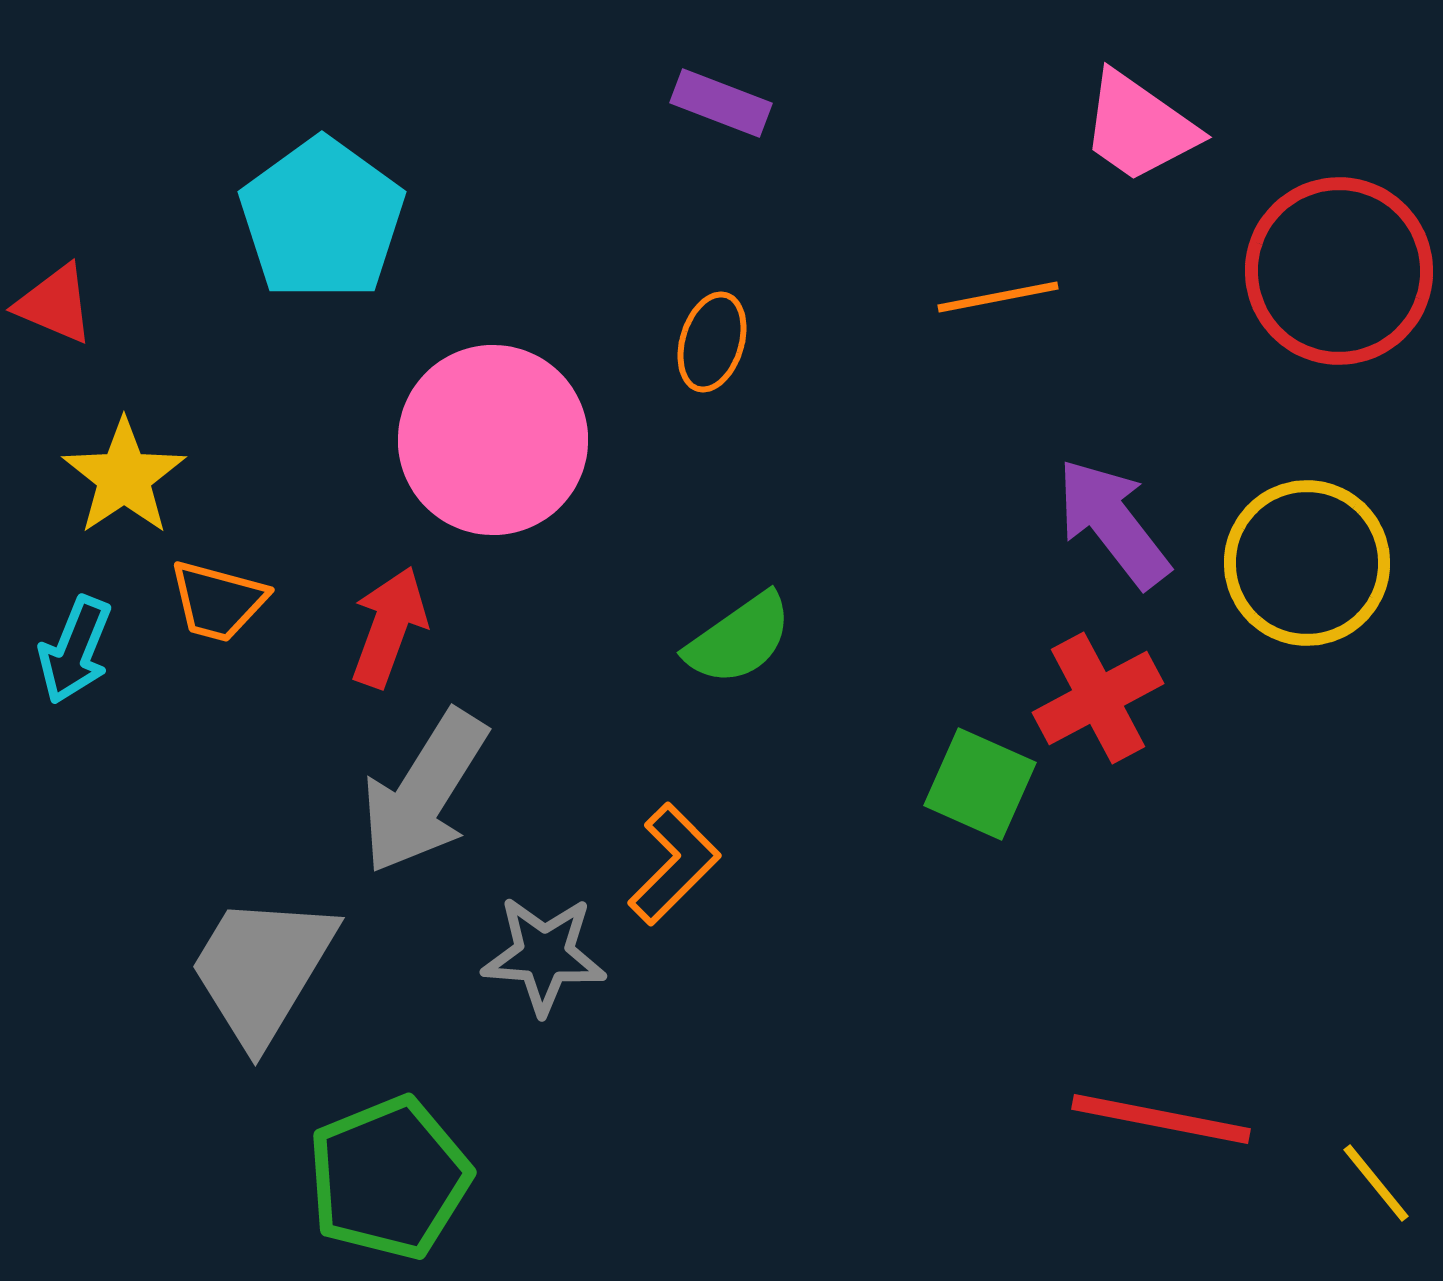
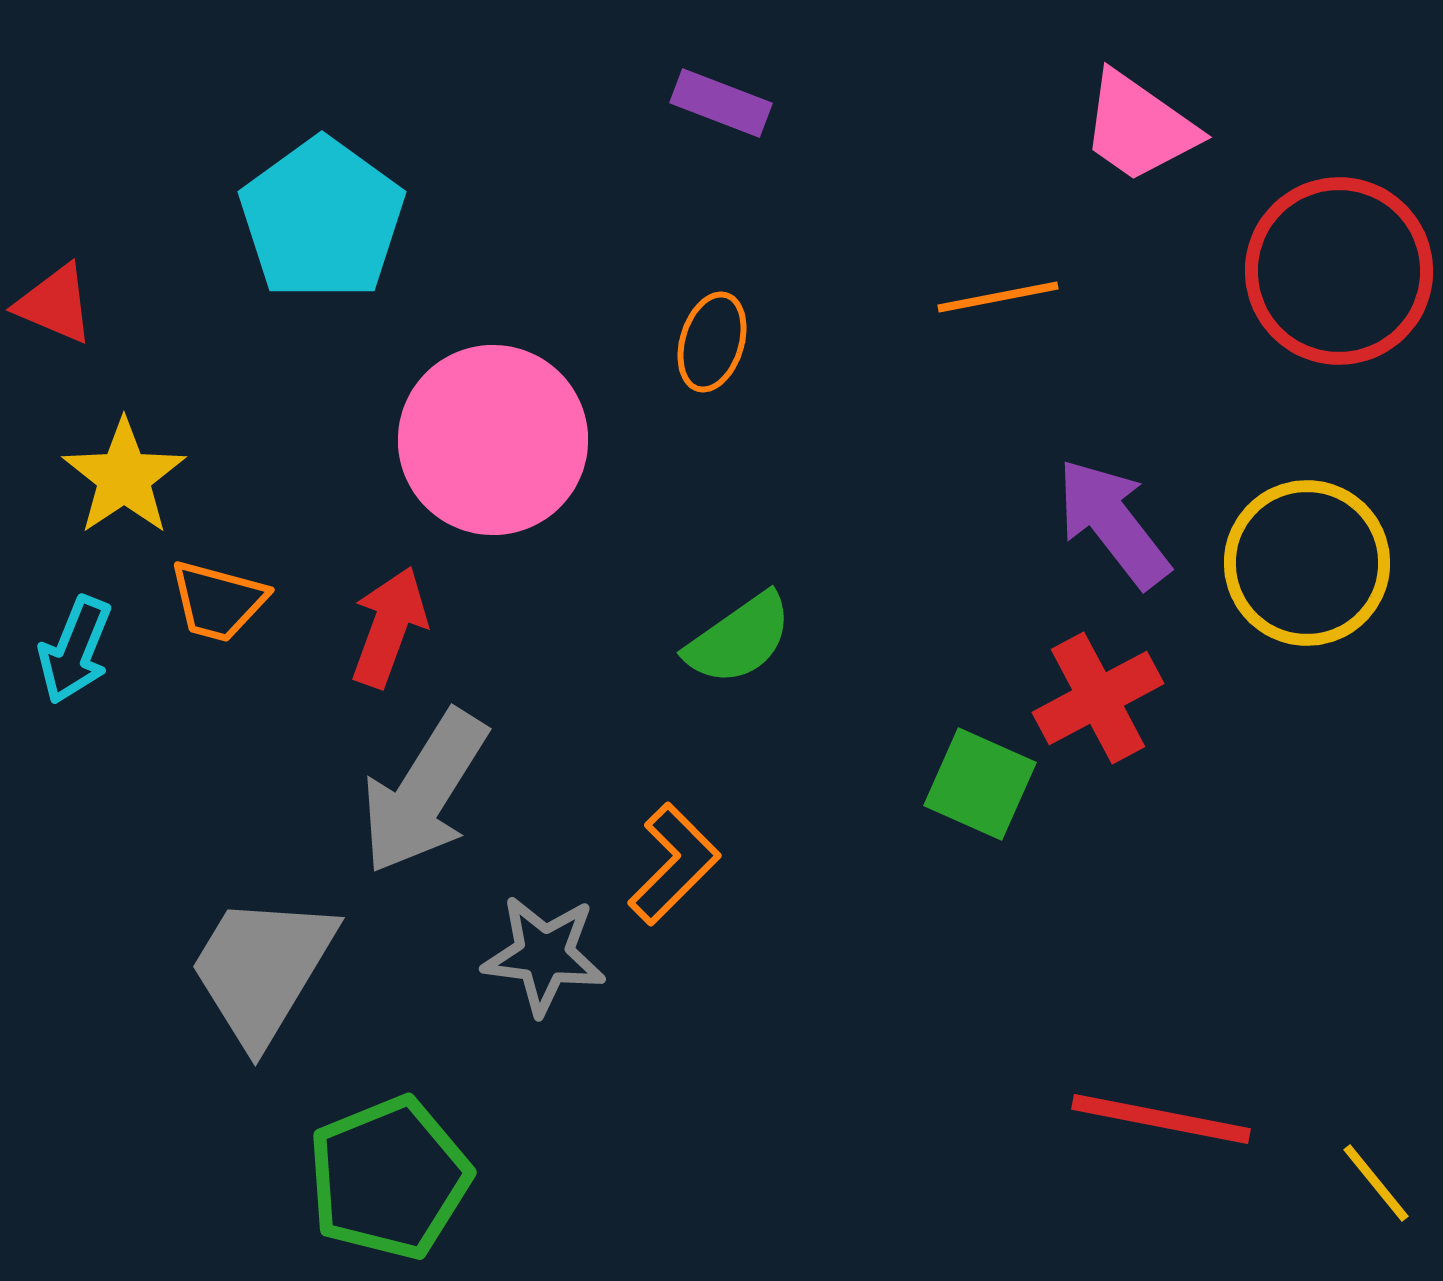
gray star: rotated 3 degrees clockwise
